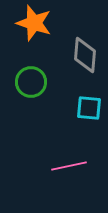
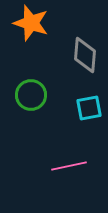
orange star: moved 3 px left
green circle: moved 13 px down
cyan square: rotated 16 degrees counterclockwise
